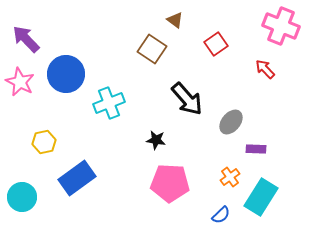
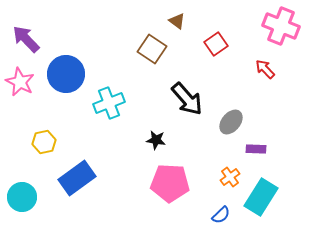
brown triangle: moved 2 px right, 1 px down
